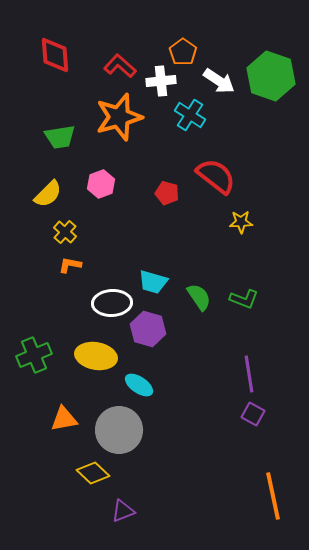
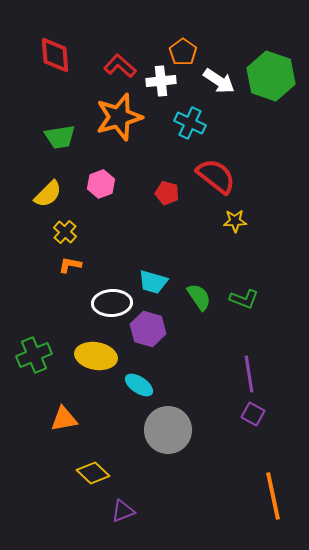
cyan cross: moved 8 px down; rotated 8 degrees counterclockwise
yellow star: moved 6 px left, 1 px up
gray circle: moved 49 px right
